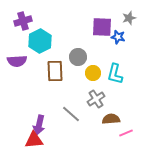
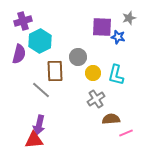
purple semicircle: moved 2 px right, 7 px up; rotated 72 degrees counterclockwise
cyan L-shape: moved 1 px right, 1 px down
gray line: moved 30 px left, 24 px up
